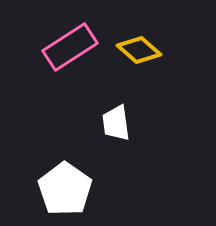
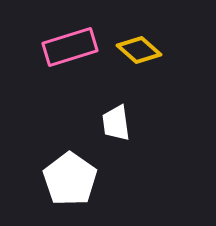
pink rectangle: rotated 16 degrees clockwise
white pentagon: moved 5 px right, 10 px up
